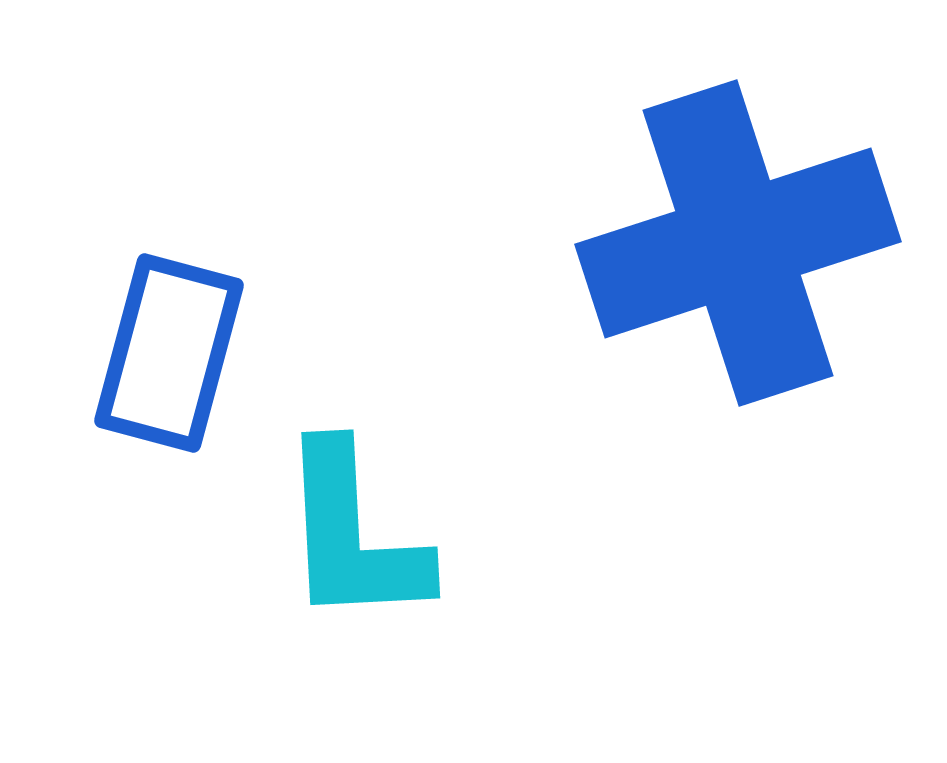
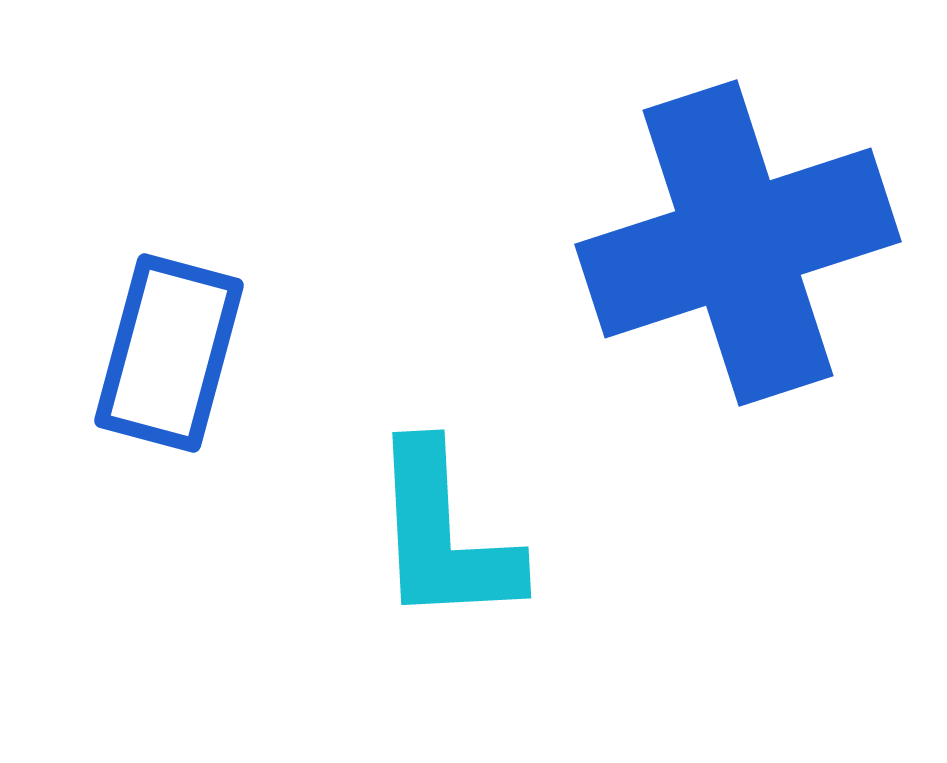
cyan L-shape: moved 91 px right
